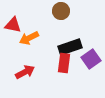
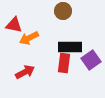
brown circle: moved 2 px right
red triangle: moved 1 px right
black rectangle: rotated 20 degrees clockwise
purple square: moved 1 px down
